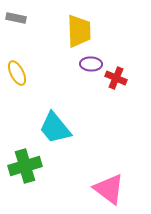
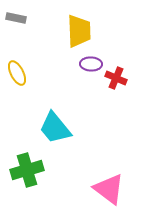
green cross: moved 2 px right, 4 px down
